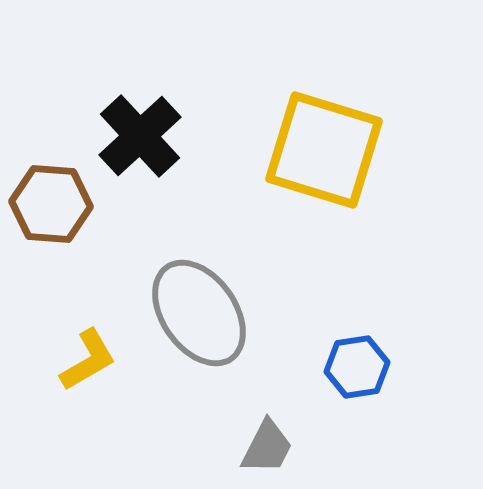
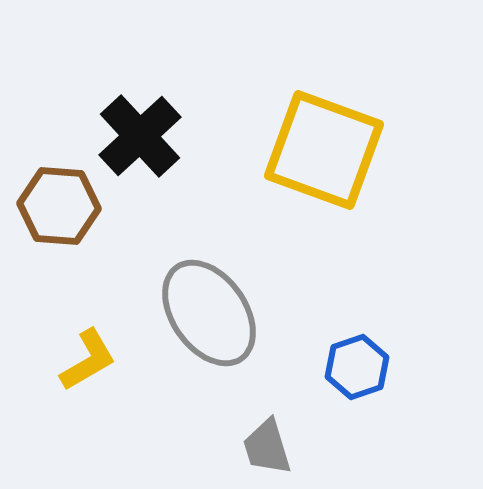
yellow square: rotated 3 degrees clockwise
brown hexagon: moved 8 px right, 2 px down
gray ellipse: moved 10 px right
blue hexagon: rotated 10 degrees counterclockwise
gray trapezoid: rotated 136 degrees clockwise
